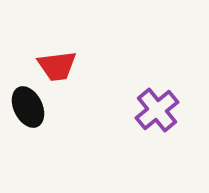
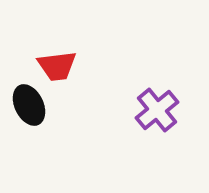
black ellipse: moved 1 px right, 2 px up
